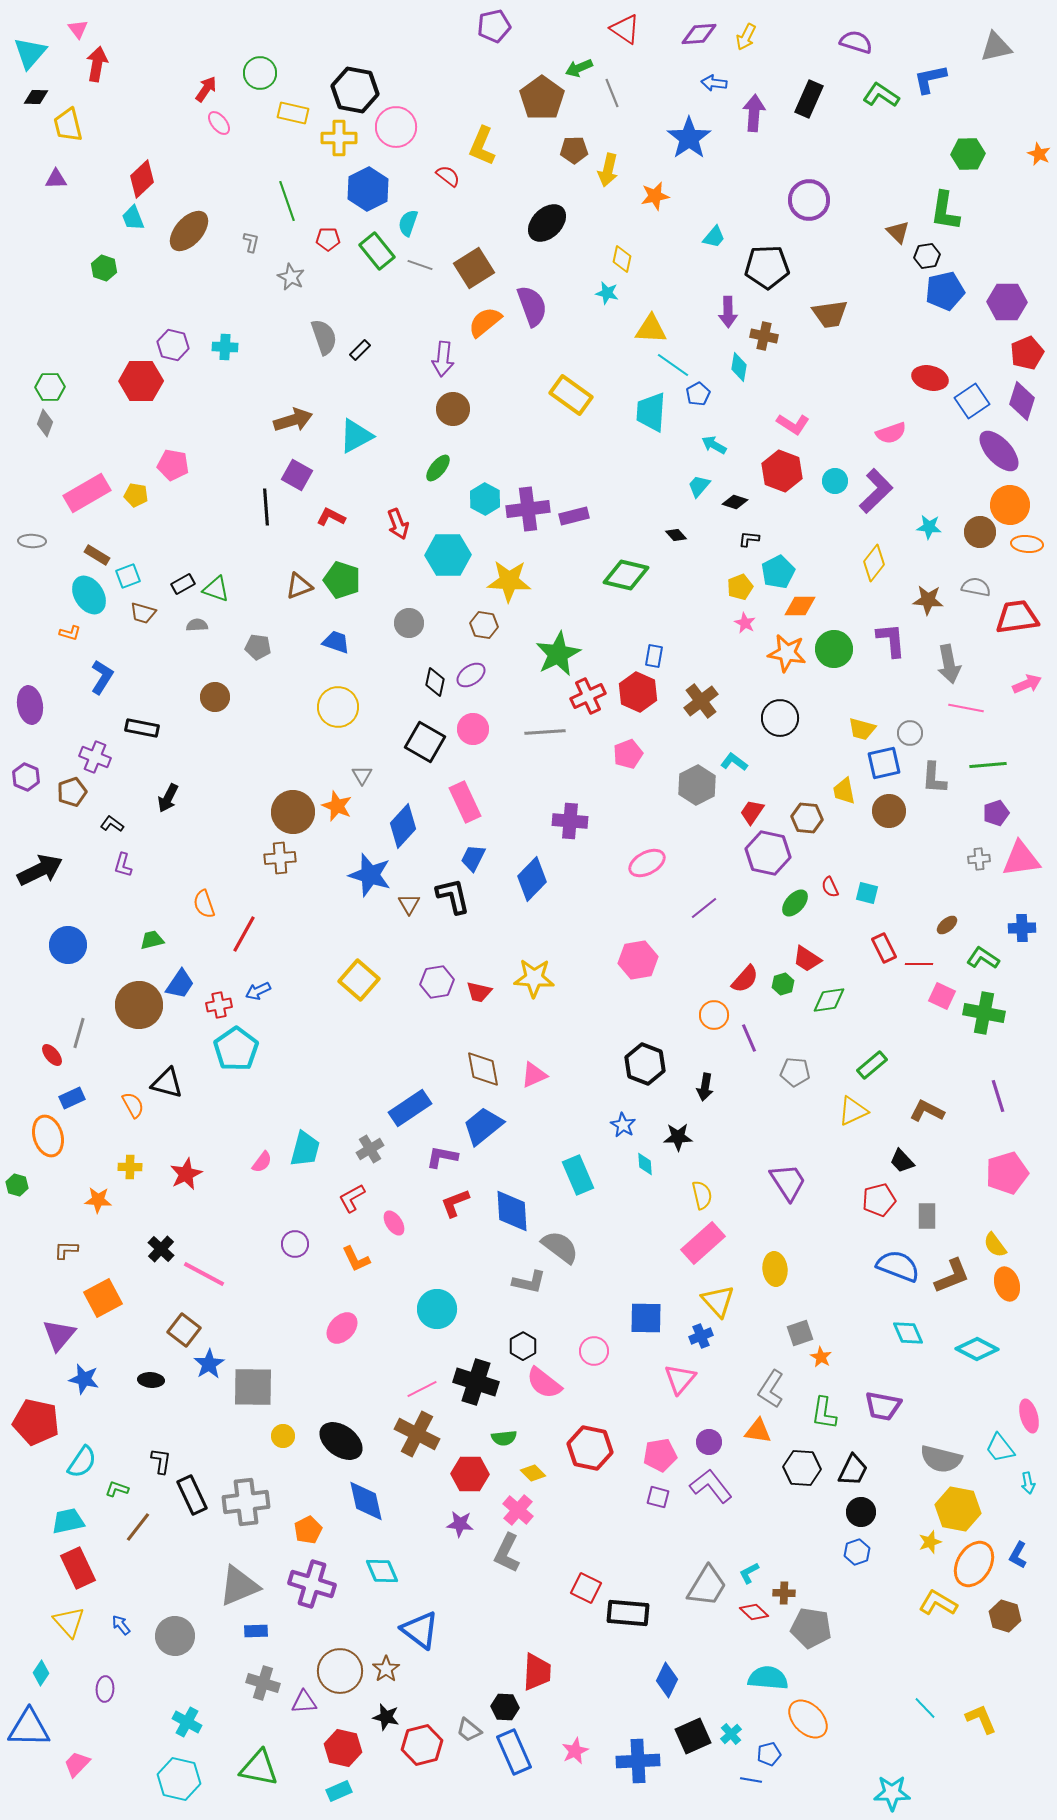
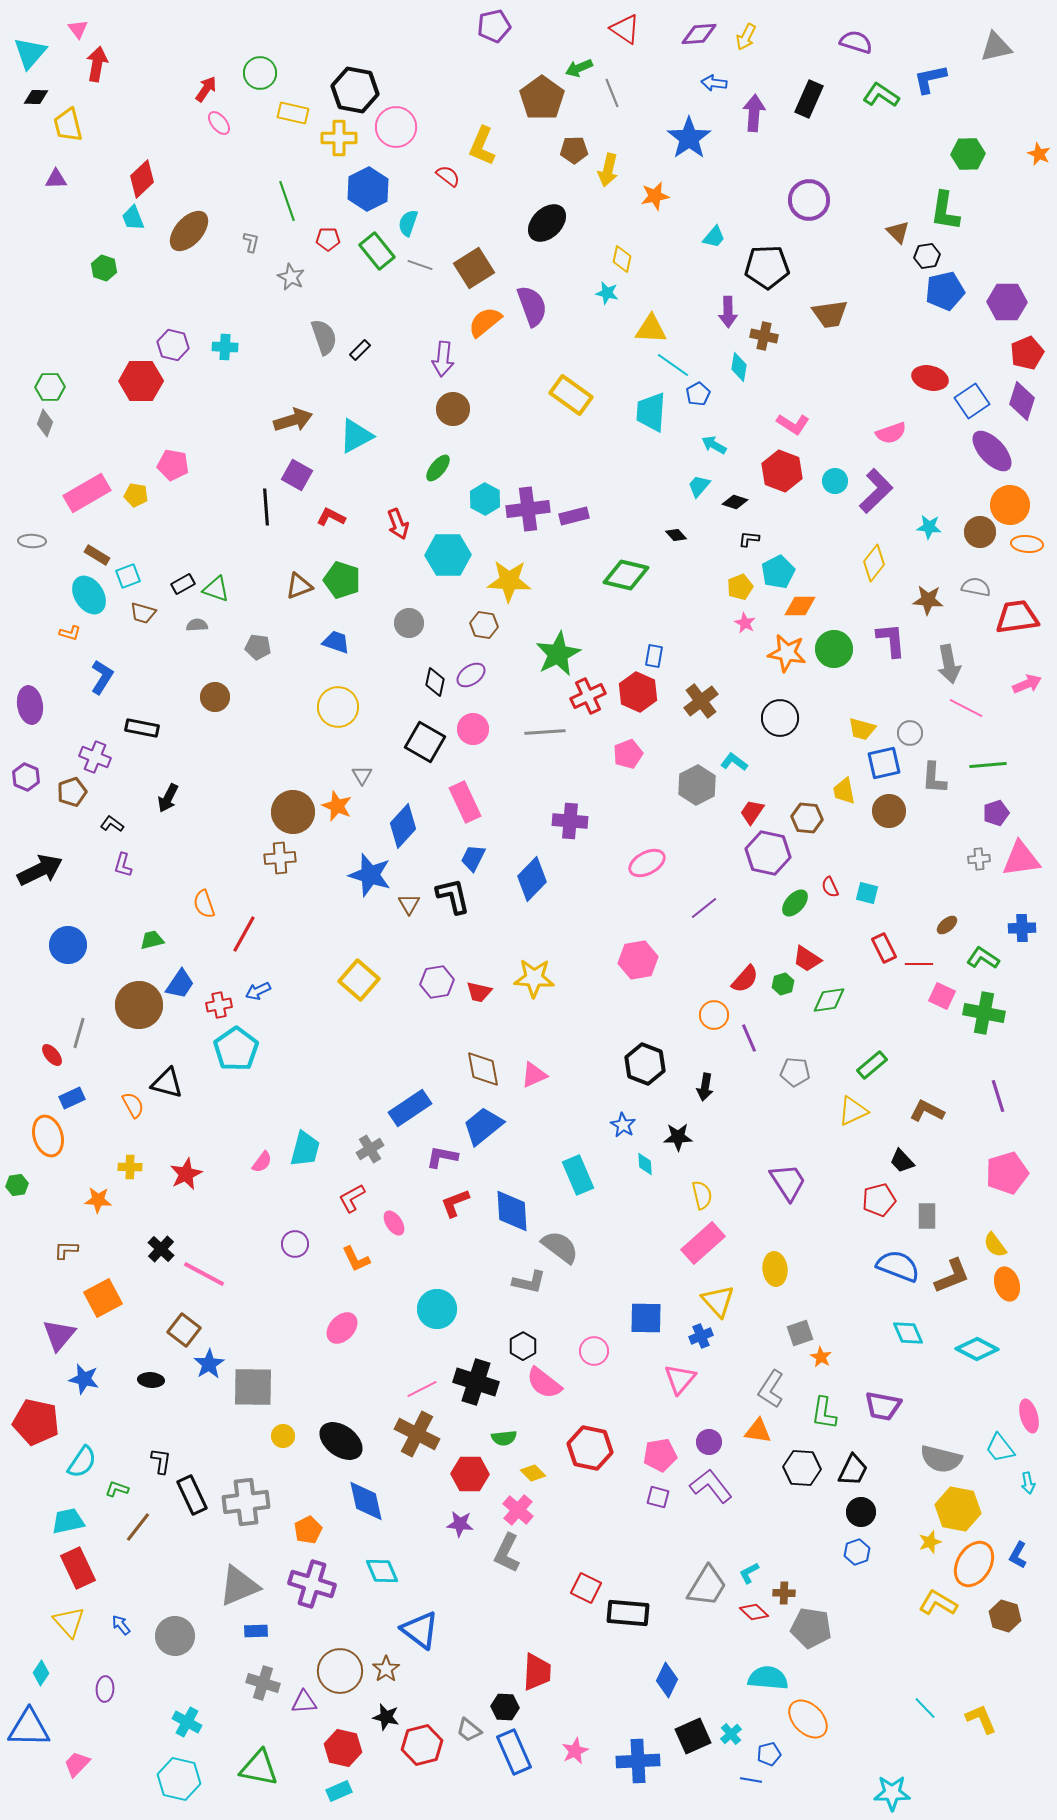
purple ellipse at (999, 451): moved 7 px left
pink line at (966, 708): rotated 16 degrees clockwise
green hexagon at (17, 1185): rotated 25 degrees counterclockwise
